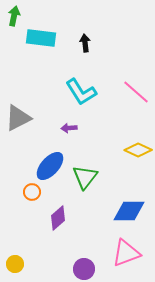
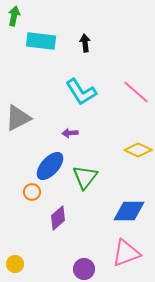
cyan rectangle: moved 3 px down
purple arrow: moved 1 px right, 5 px down
